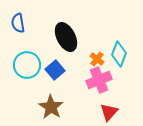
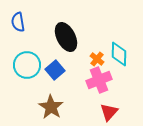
blue semicircle: moved 1 px up
cyan diamond: rotated 20 degrees counterclockwise
